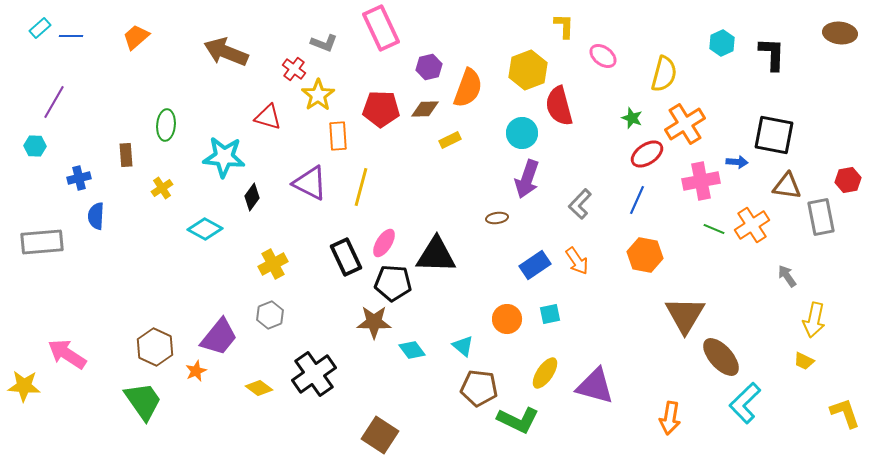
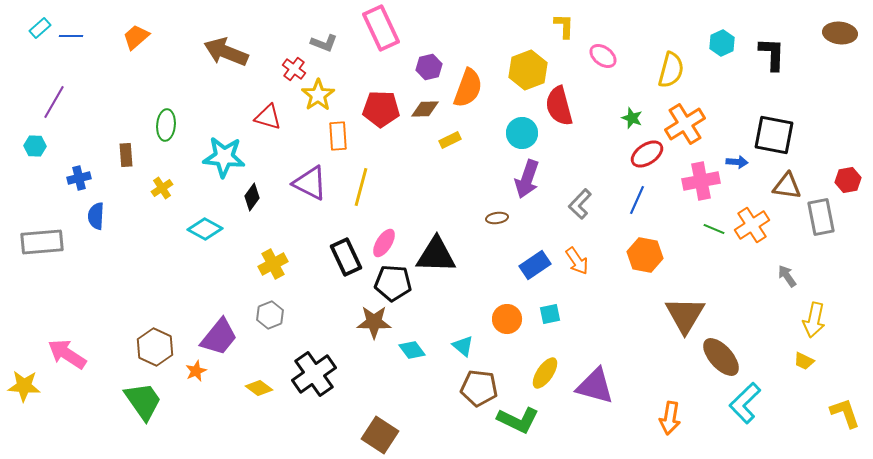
yellow semicircle at (664, 74): moved 7 px right, 4 px up
